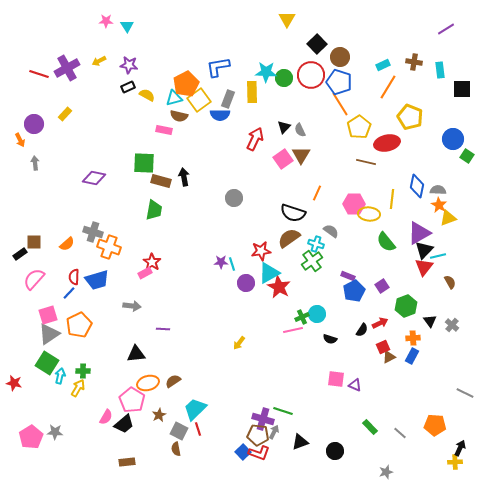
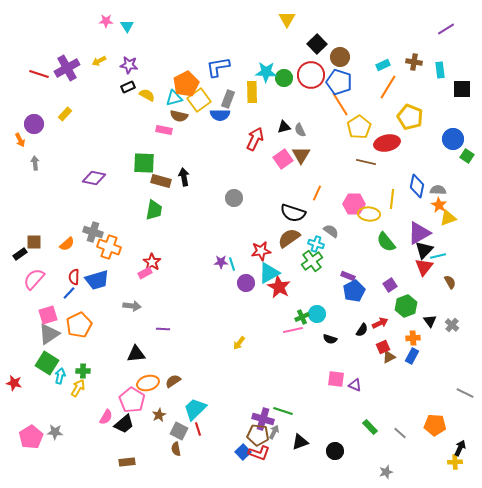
black triangle at (284, 127): rotated 32 degrees clockwise
purple square at (382, 286): moved 8 px right, 1 px up
